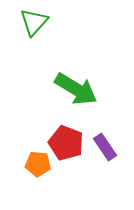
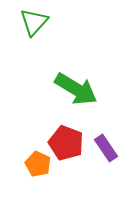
purple rectangle: moved 1 px right, 1 px down
orange pentagon: rotated 20 degrees clockwise
